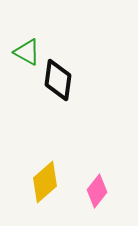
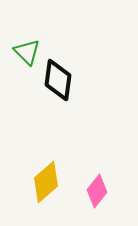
green triangle: rotated 16 degrees clockwise
yellow diamond: moved 1 px right
